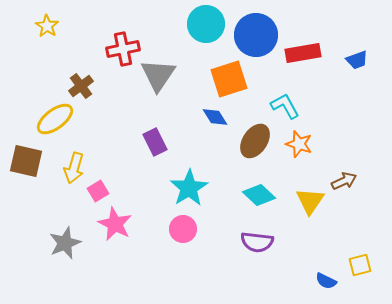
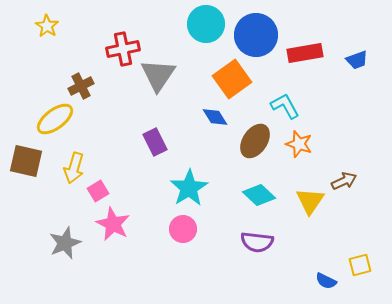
red rectangle: moved 2 px right
orange square: moved 3 px right; rotated 18 degrees counterclockwise
brown cross: rotated 10 degrees clockwise
pink star: moved 2 px left
